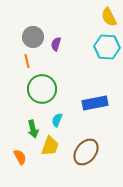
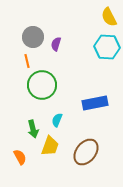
green circle: moved 4 px up
